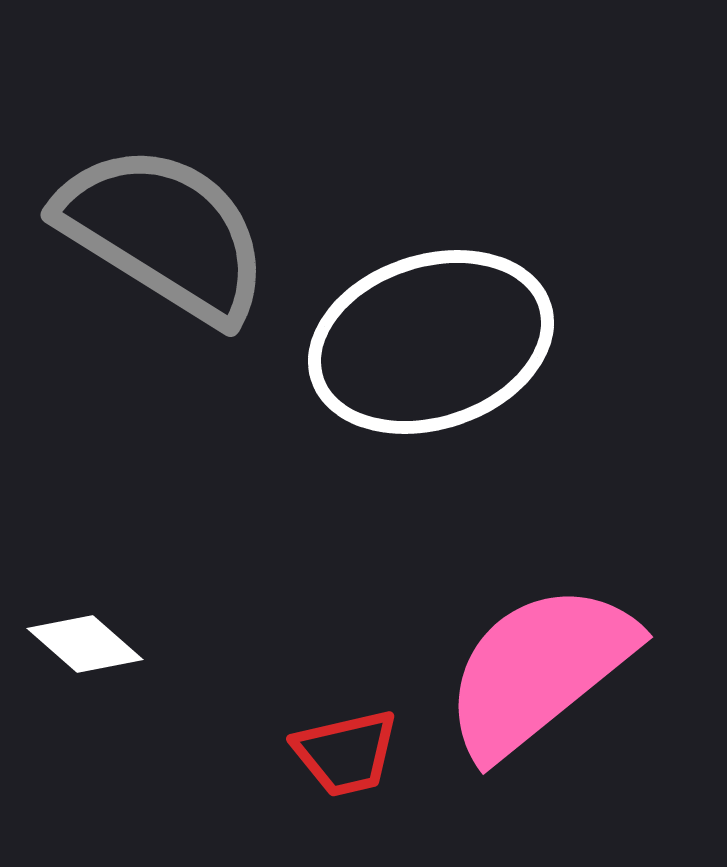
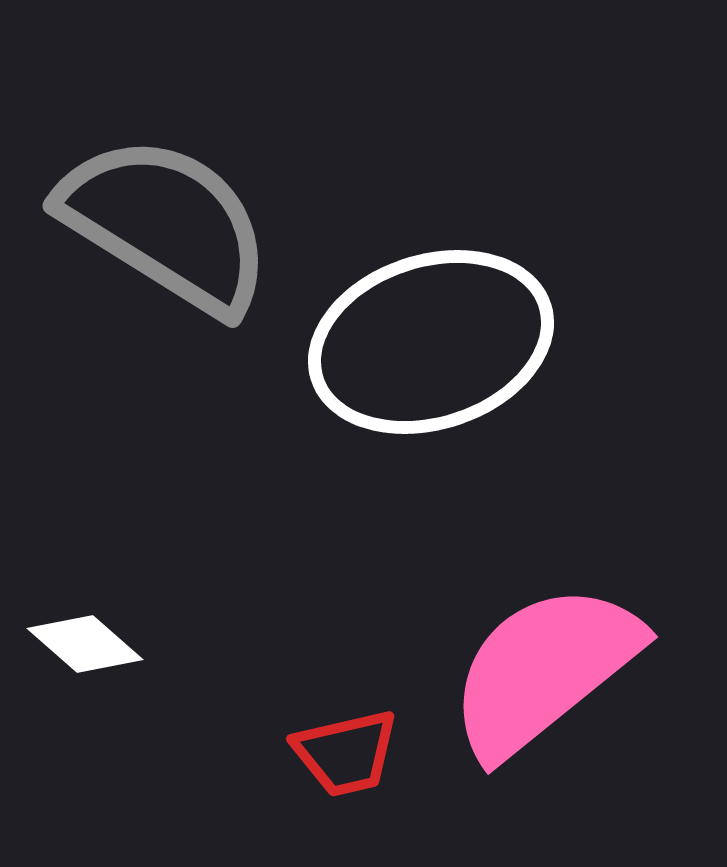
gray semicircle: moved 2 px right, 9 px up
pink semicircle: moved 5 px right
